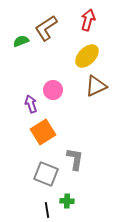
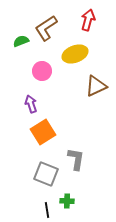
yellow ellipse: moved 12 px left, 2 px up; rotated 25 degrees clockwise
pink circle: moved 11 px left, 19 px up
gray L-shape: moved 1 px right
